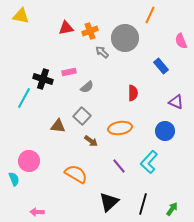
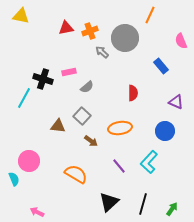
pink arrow: rotated 24 degrees clockwise
